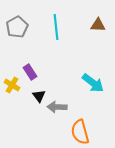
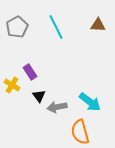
cyan line: rotated 20 degrees counterclockwise
cyan arrow: moved 3 px left, 19 px down
gray arrow: rotated 12 degrees counterclockwise
